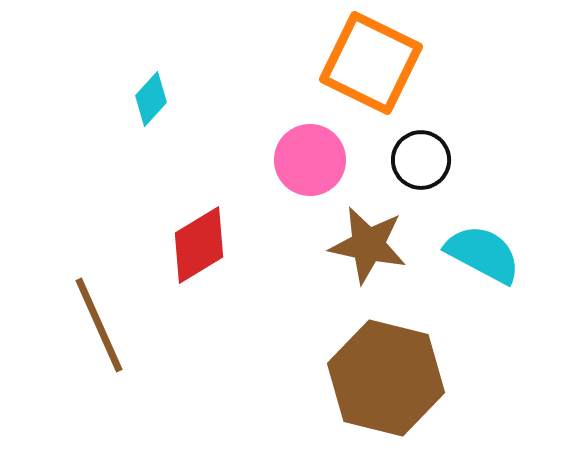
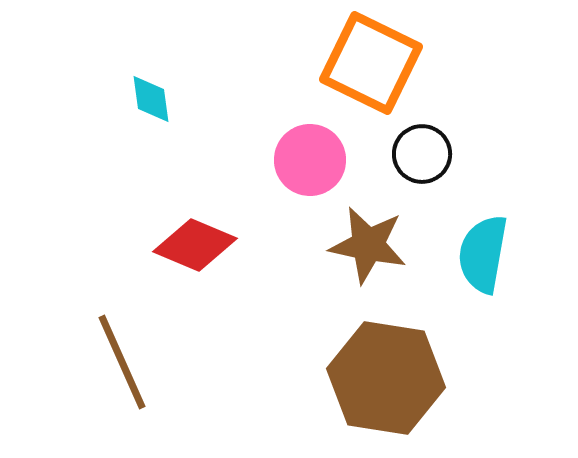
cyan diamond: rotated 50 degrees counterclockwise
black circle: moved 1 px right, 6 px up
red diamond: moved 4 px left; rotated 54 degrees clockwise
cyan semicircle: rotated 108 degrees counterclockwise
brown line: moved 23 px right, 37 px down
brown hexagon: rotated 5 degrees counterclockwise
